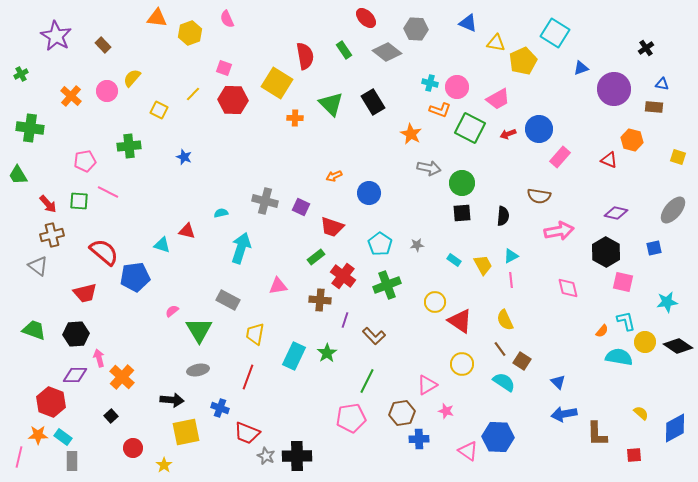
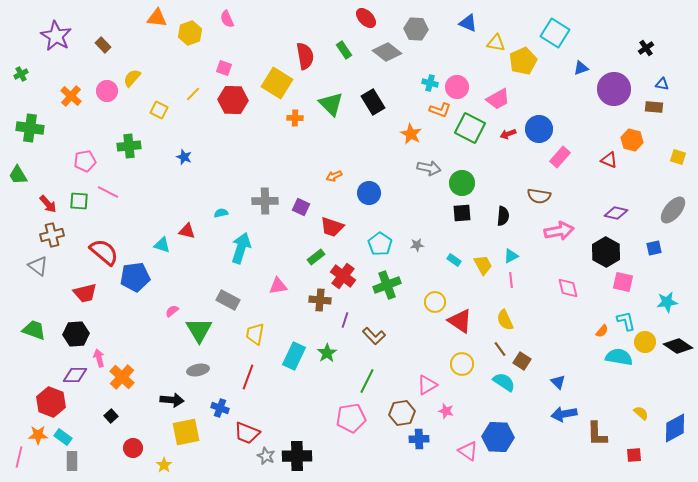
gray cross at (265, 201): rotated 15 degrees counterclockwise
